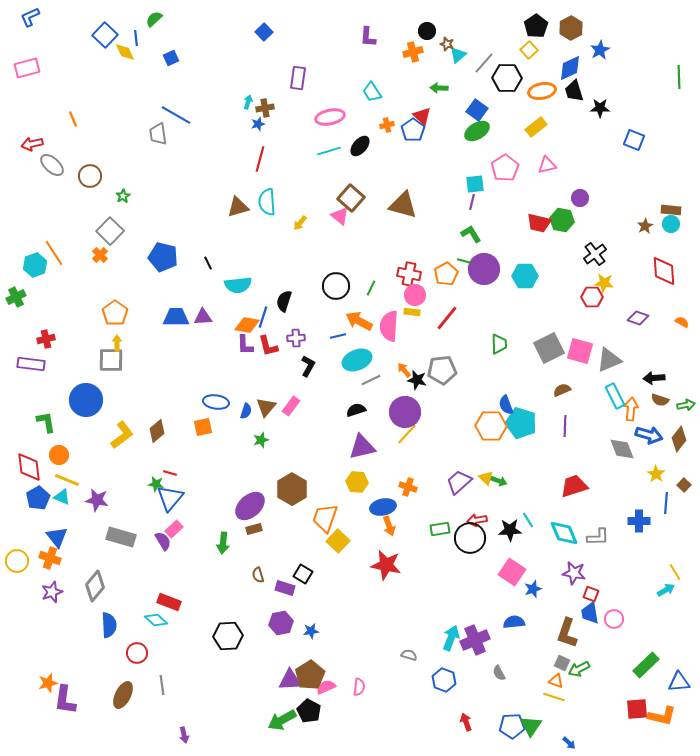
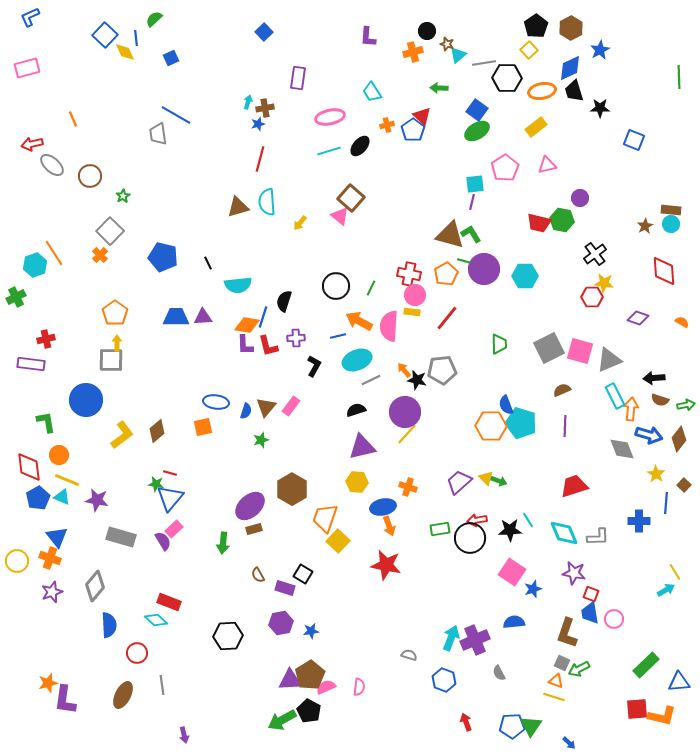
gray line at (484, 63): rotated 40 degrees clockwise
brown triangle at (403, 205): moved 47 px right, 30 px down
black L-shape at (308, 366): moved 6 px right
brown semicircle at (258, 575): rotated 14 degrees counterclockwise
